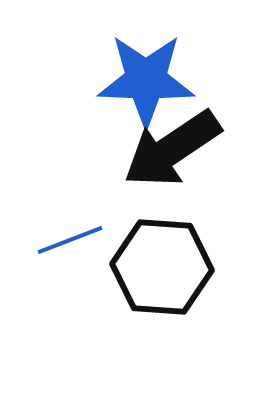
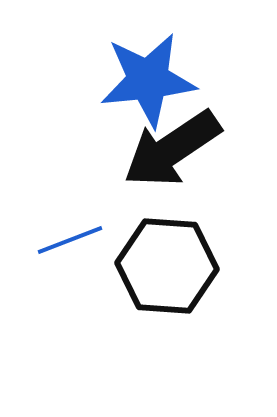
blue star: moved 2 px right; rotated 8 degrees counterclockwise
black hexagon: moved 5 px right, 1 px up
